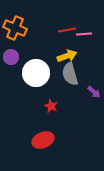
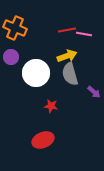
pink line: rotated 14 degrees clockwise
red star: rotated 16 degrees counterclockwise
